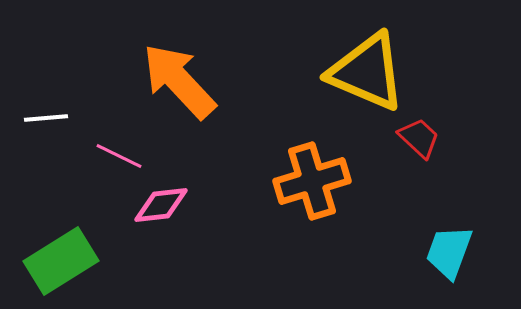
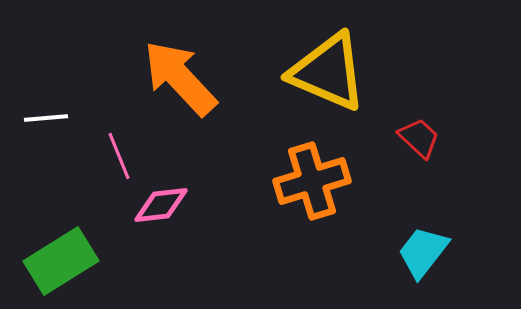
yellow triangle: moved 39 px left
orange arrow: moved 1 px right, 3 px up
pink line: rotated 42 degrees clockwise
cyan trapezoid: moved 26 px left; rotated 18 degrees clockwise
